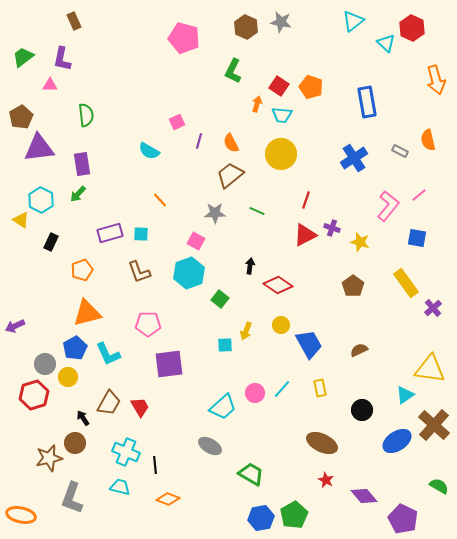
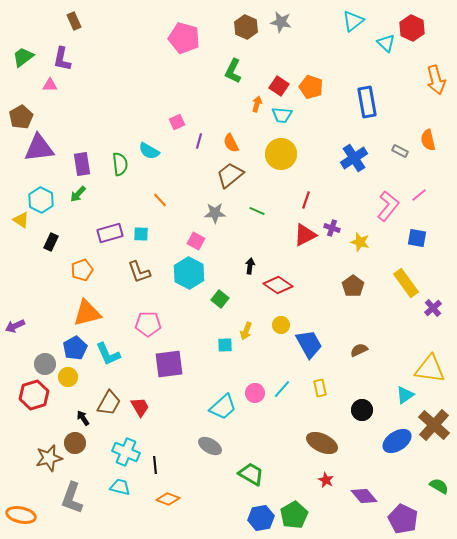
green semicircle at (86, 115): moved 34 px right, 49 px down
cyan hexagon at (189, 273): rotated 12 degrees counterclockwise
